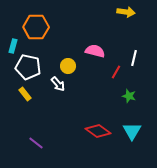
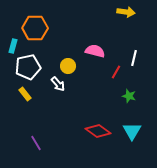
orange hexagon: moved 1 px left, 1 px down
white pentagon: rotated 25 degrees counterclockwise
purple line: rotated 21 degrees clockwise
